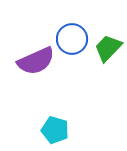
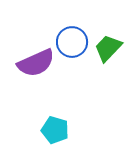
blue circle: moved 3 px down
purple semicircle: moved 2 px down
